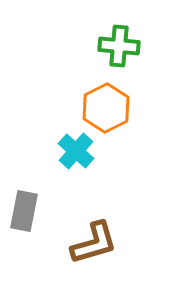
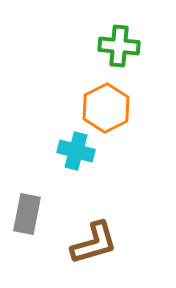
cyan cross: rotated 27 degrees counterclockwise
gray rectangle: moved 3 px right, 3 px down
